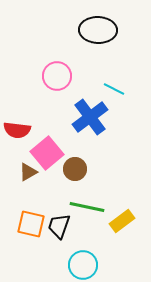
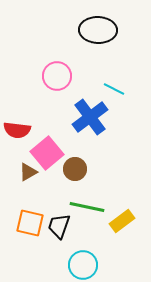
orange square: moved 1 px left, 1 px up
